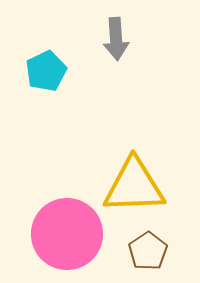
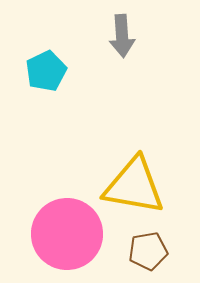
gray arrow: moved 6 px right, 3 px up
yellow triangle: rotated 12 degrees clockwise
brown pentagon: rotated 24 degrees clockwise
